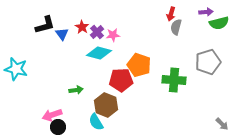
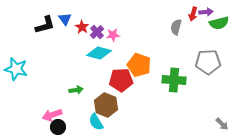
red arrow: moved 22 px right
blue triangle: moved 3 px right, 15 px up
gray pentagon: rotated 15 degrees clockwise
